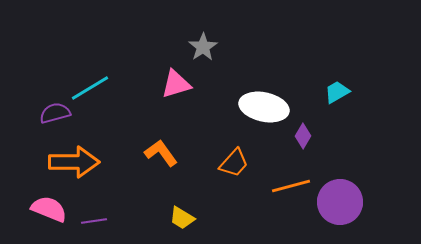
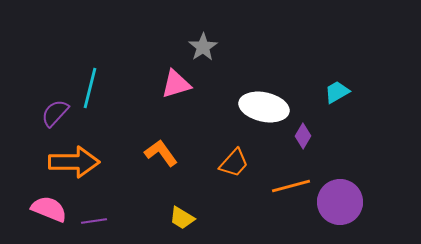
cyan line: rotated 45 degrees counterclockwise
purple semicircle: rotated 32 degrees counterclockwise
